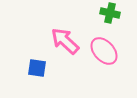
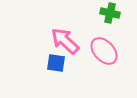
blue square: moved 19 px right, 5 px up
